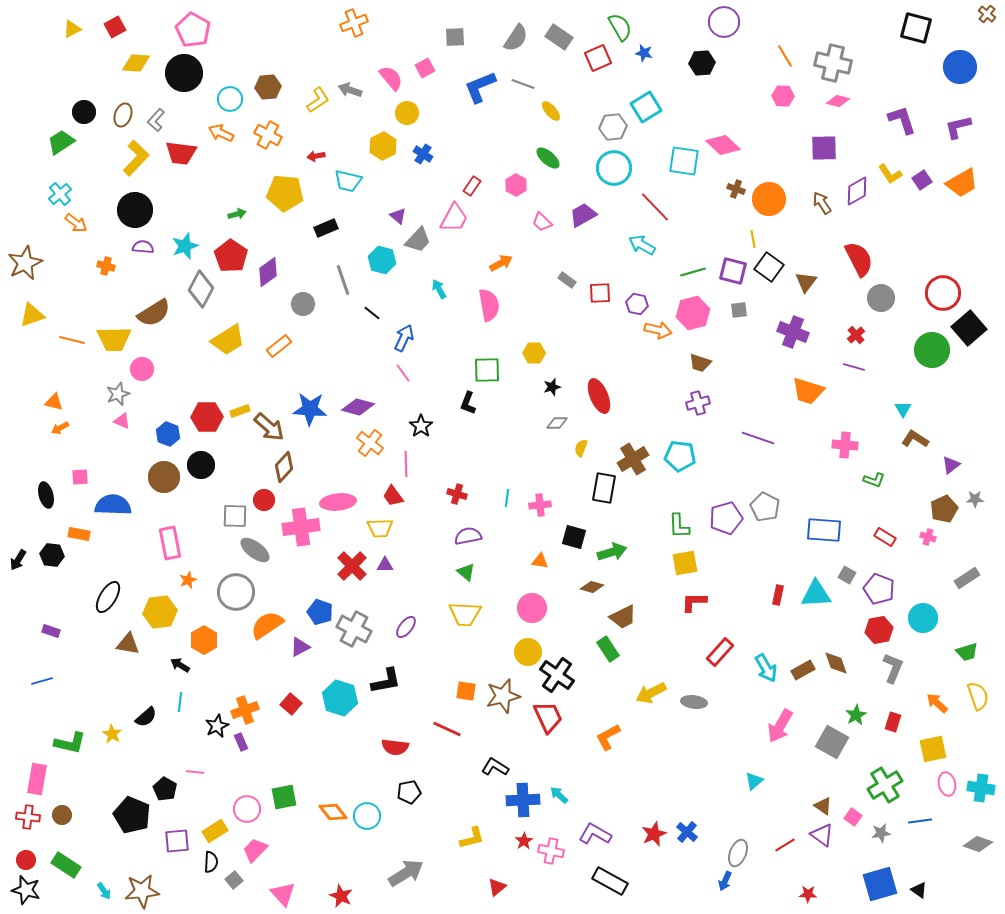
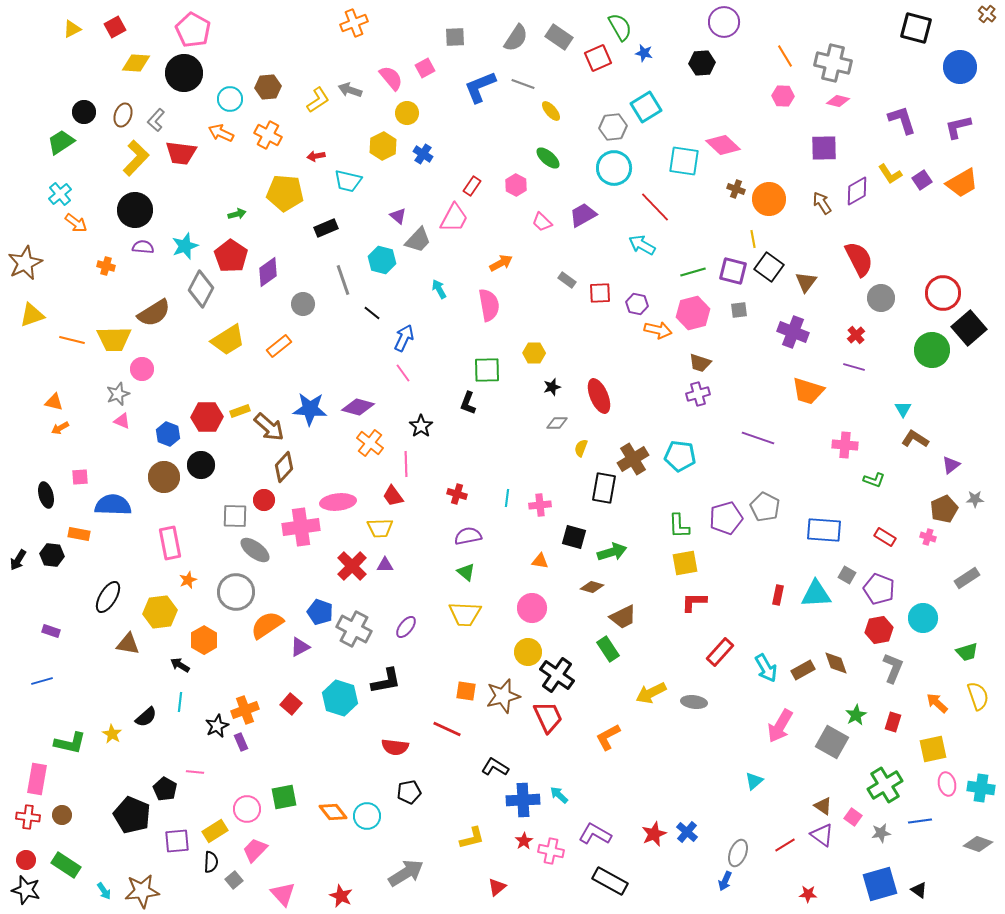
purple cross at (698, 403): moved 9 px up
